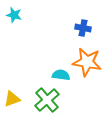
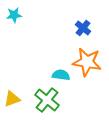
cyan star: rotated 21 degrees counterclockwise
blue cross: rotated 28 degrees clockwise
green cross: rotated 10 degrees counterclockwise
